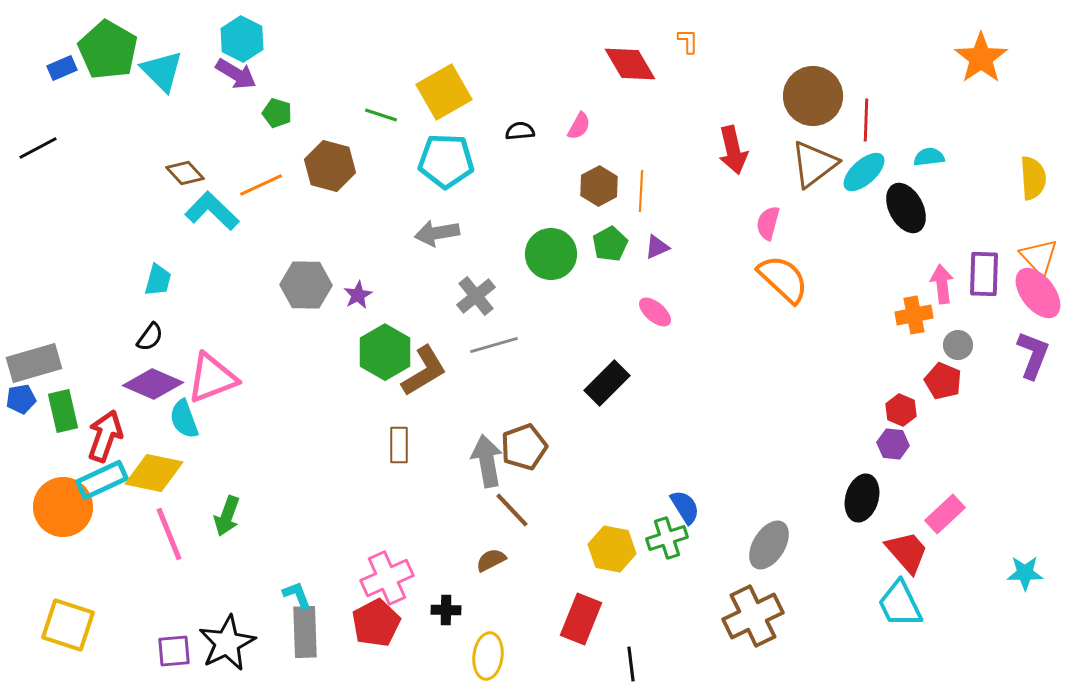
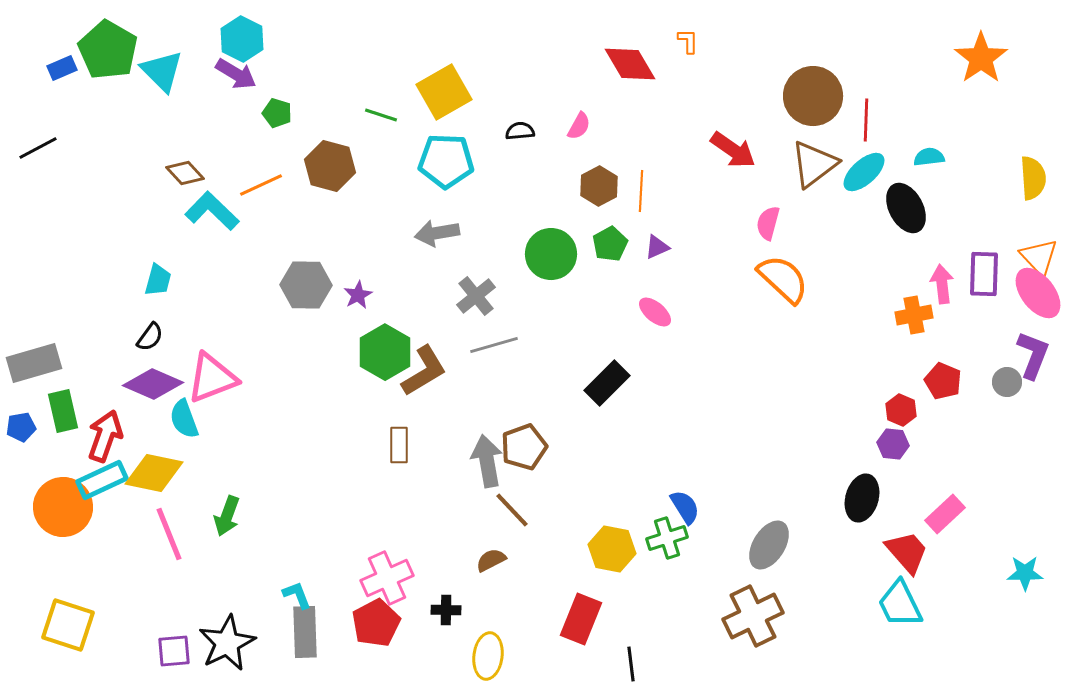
red arrow at (733, 150): rotated 42 degrees counterclockwise
gray circle at (958, 345): moved 49 px right, 37 px down
blue pentagon at (21, 399): moved 28 px down
